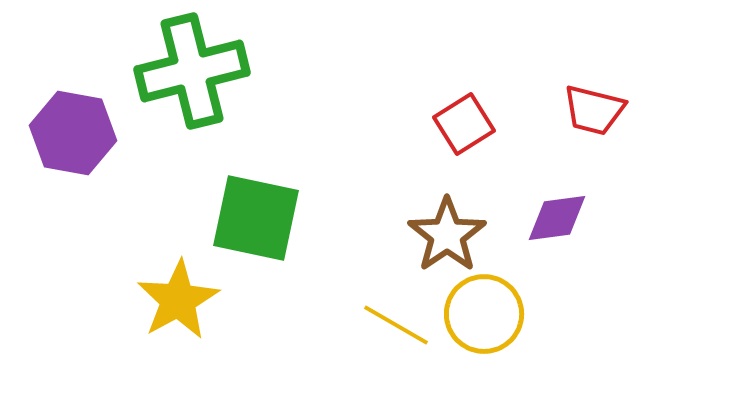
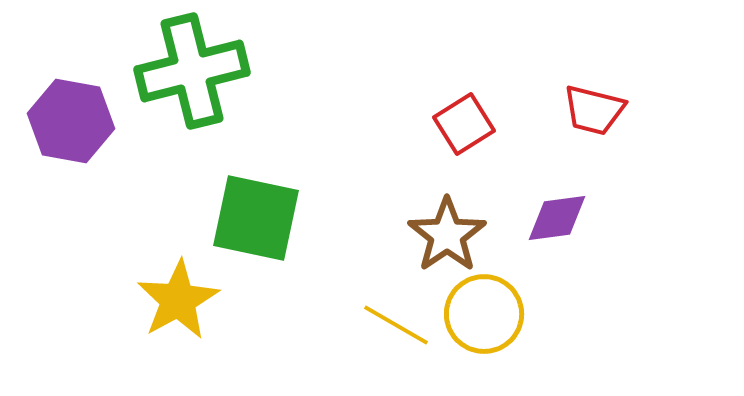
purple hexagon: moved 2 px left, 12 px up
